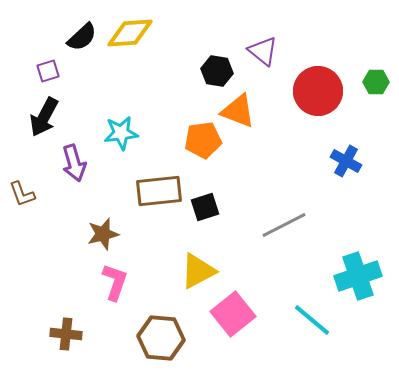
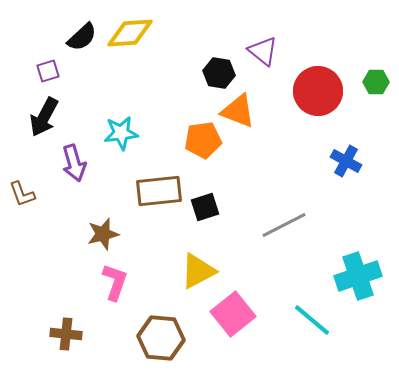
black hexagon: moved 2 px right, 2 px down
